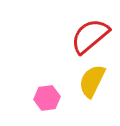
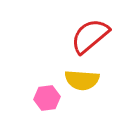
yellow semicircle: moved 10 px left, 1 px up; rotated 112 degrees counterclockwise
